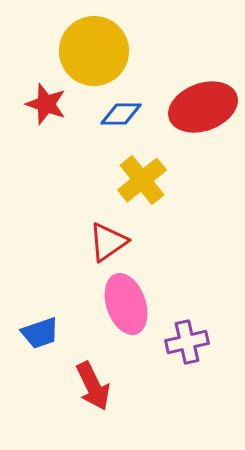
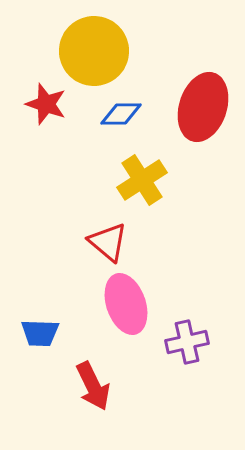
red ellipse: rotated 52 degrees counterclockwise
yellow cross: rotated 6 degrees clockwise
red triangle: rotated 45 degrees counterclockwise
blue trapezoid: rotated 21 degrees clockwise
